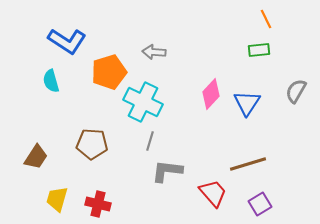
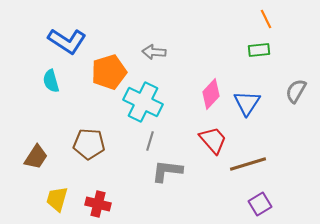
brown pentagon: moved 3 px left
red trapezoid: moved 53 px up
